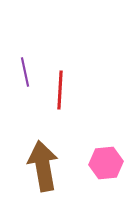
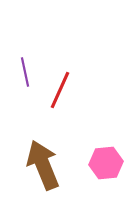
red line: rotated 21 degrees clockwise
brown arrow: moved 1 px up; rotated 12 degrees counterclockwise
